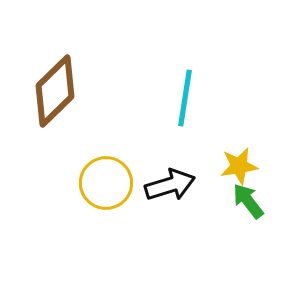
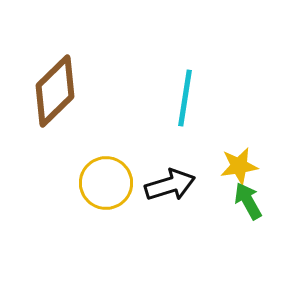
green arrow: rotated 9 degrees clockwise
